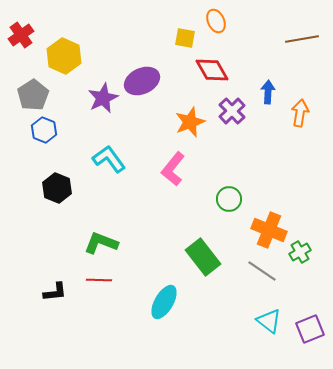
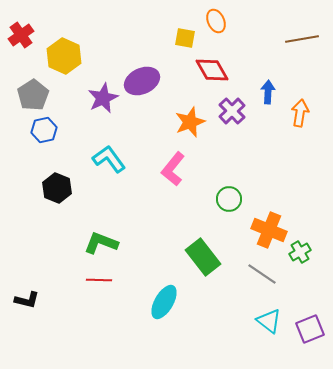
blue hexagon: rotated 25 degrees clockwise
gray line: moved 3 px down
black L-shape: moved 28 px left, 8 px down; rotated 20 degrees clockwise
